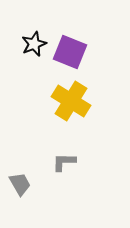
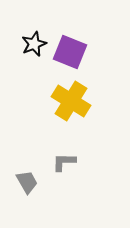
gray trapezoid: moved 7 px right, 2 px up
